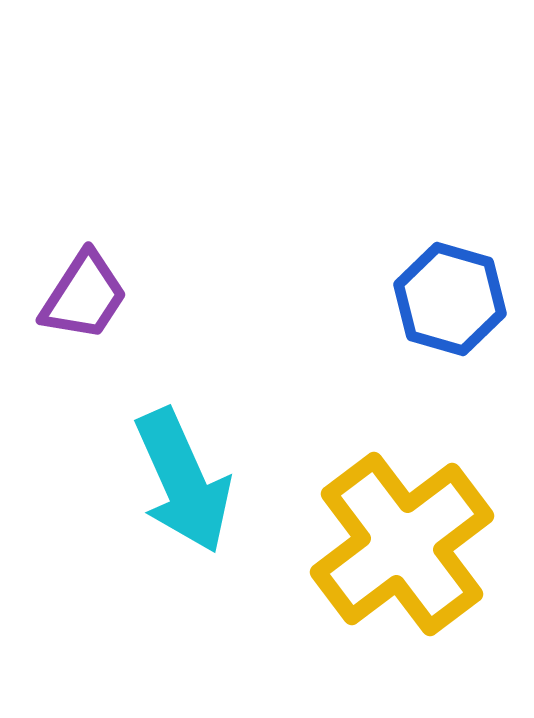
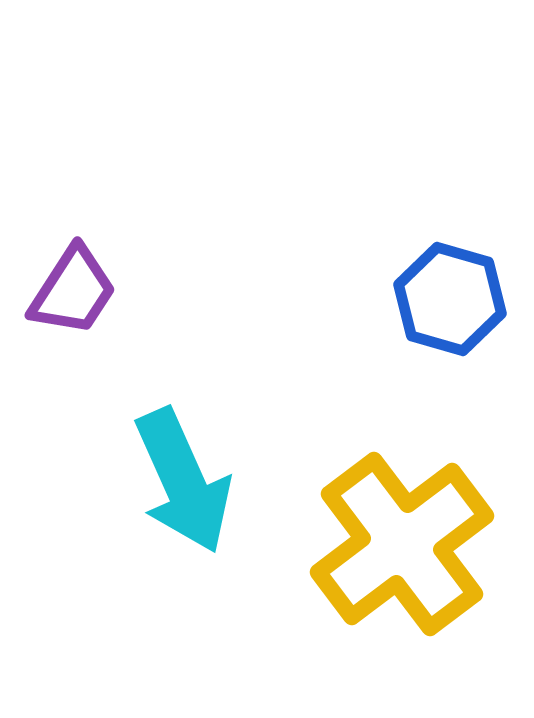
purple trapezoid: moved 11 px left, 5 px up
